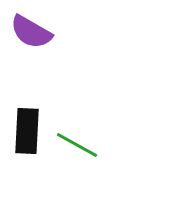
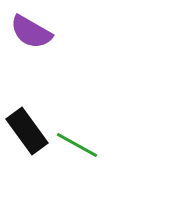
black rectangle: rotated 39 degrees counterclockwise
